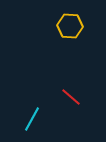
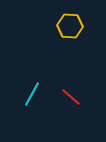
cyan line: moved 25 px up
